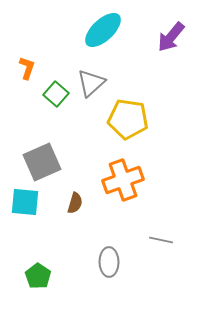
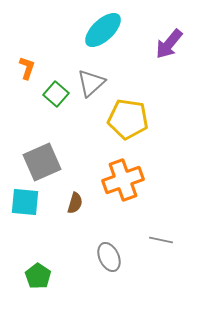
purple arrow: moved 2 px left, 7 px down
gray ellipse: moved 5 px up; rotated 24 degrees counterclockwise
